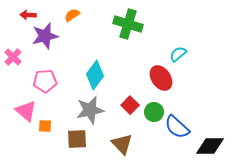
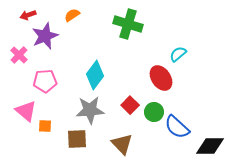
red arrow: rotated 21 degrees counterclockwise
purple star: rotated 8 degrees counterclockwise
pink cross: moved 6 px right, 2 px up
gray star: rotated 8 degrees clockwise
